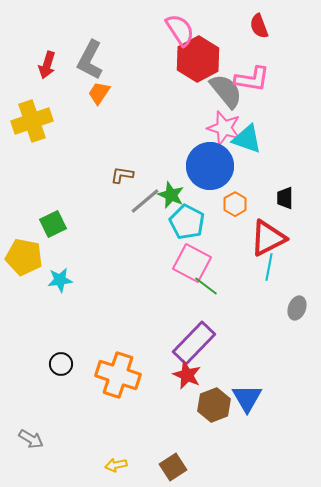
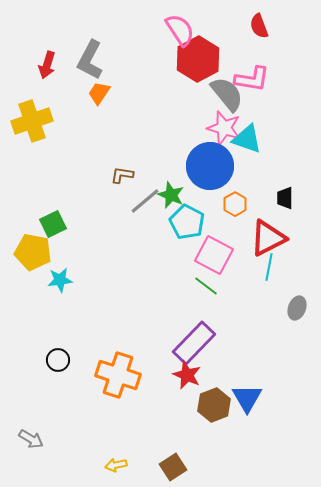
gray semicircle: moved 1 px right, 3 px down
yellow pentagon: moved 9 px right, 5 px up
pink square: moved 22 px right, 8 px up
black circle: moved 3 px left, 4 px up
